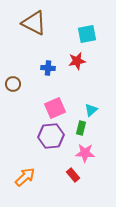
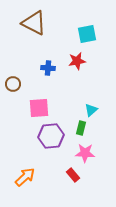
pink square: moved 16 px left; rotated 20 degrees clockwise
